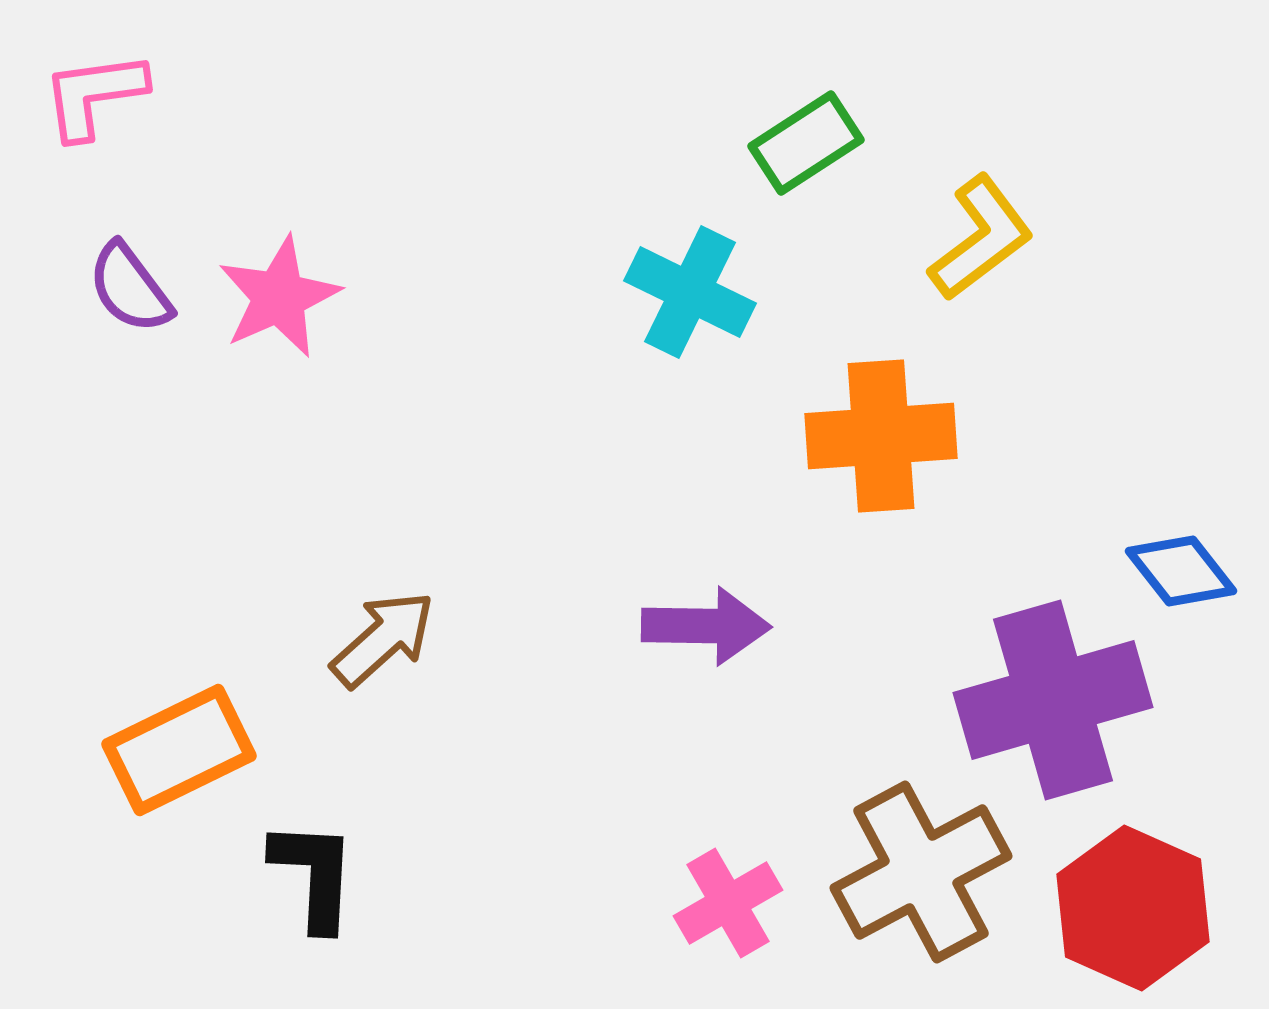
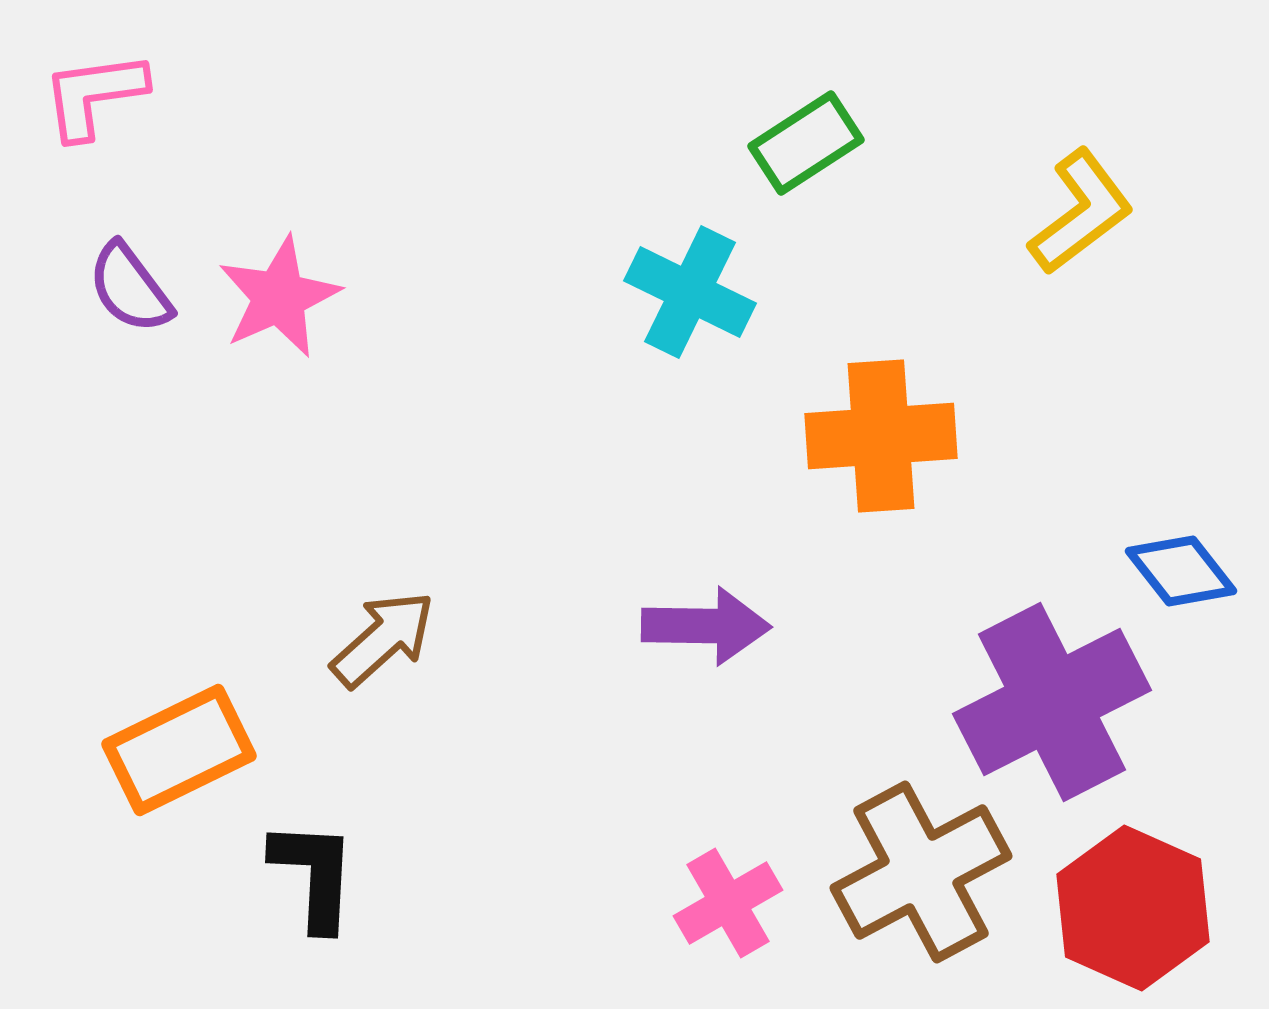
yellow L-shape: moved 100 px right, 26 px up
purple cross: moved 1 px left, 2 px down; rotated 11 degrees counterclockwise
